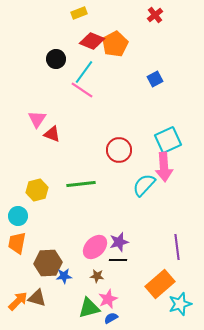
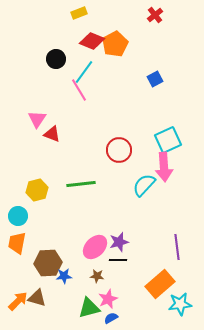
pink line: moved 3 px left; rotated 25 degrees clockwise
cyan star: rotated 10 degrees clockwise
